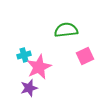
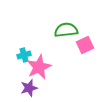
pink square: moved 11 px up
